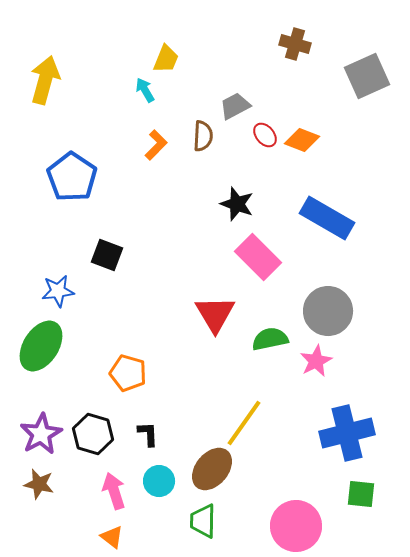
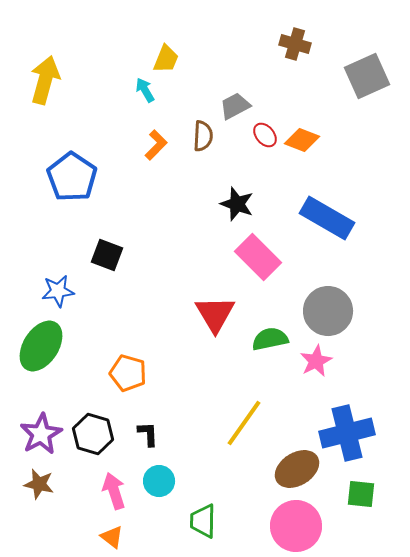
brown ellipse: moved 85 px right; rotated 18 degrees clockwise
